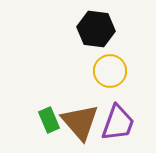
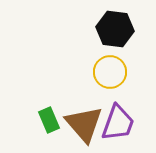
black hexagon: moved 19 px right
yellow circle: moved 1 px down
brown triangle: moved 4 px right, 2 px down
